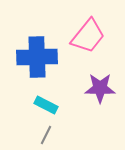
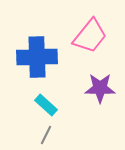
pink trapezoid: moved 2 px right
cyan rectangle: rotated 15 degrees clockwise
